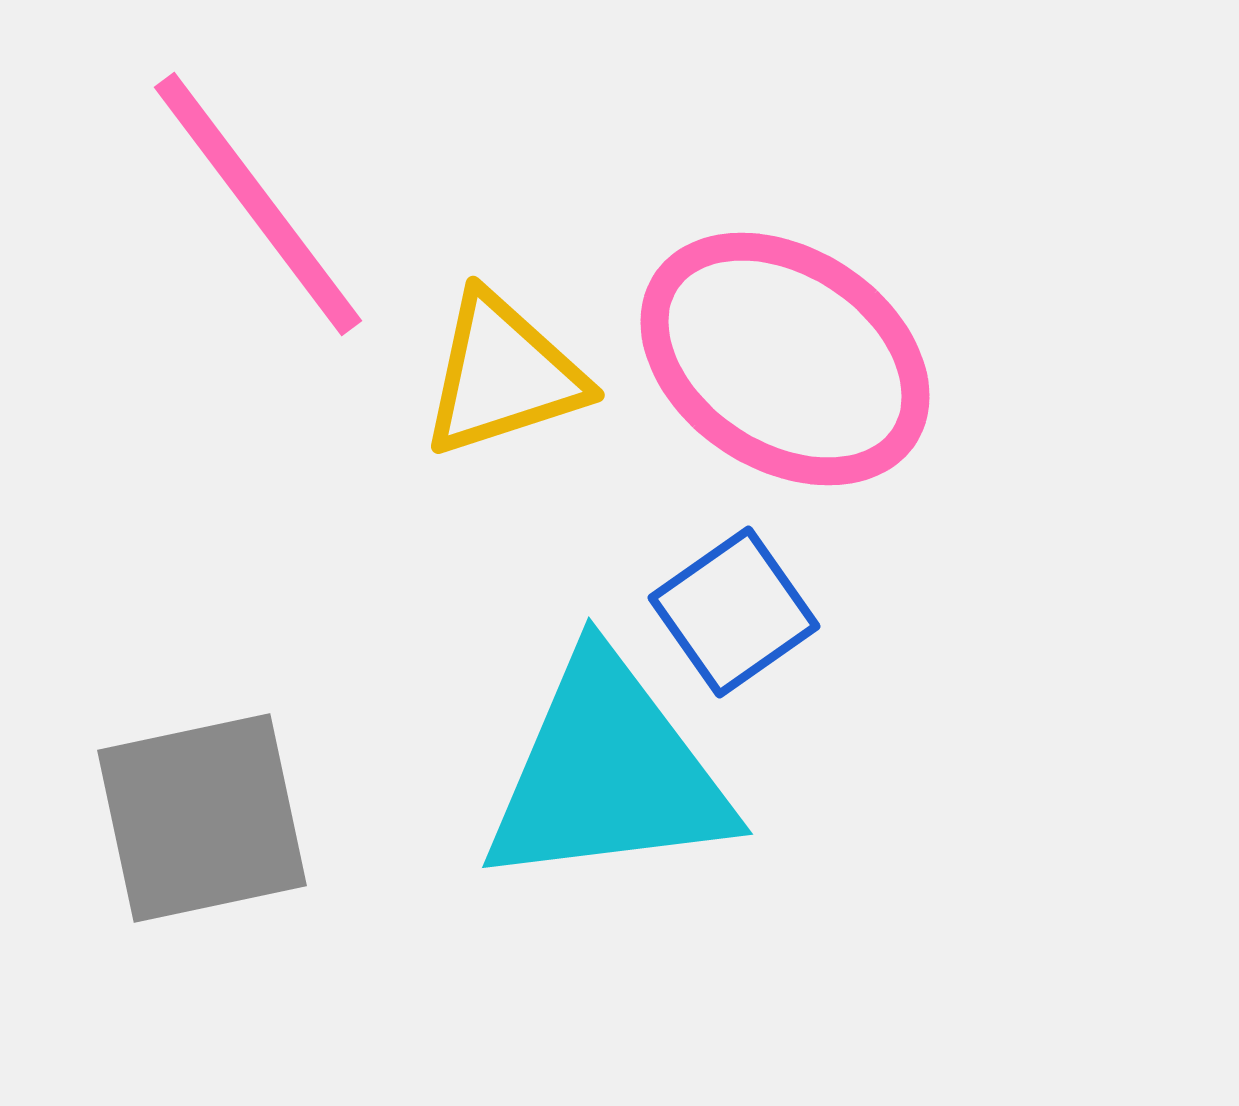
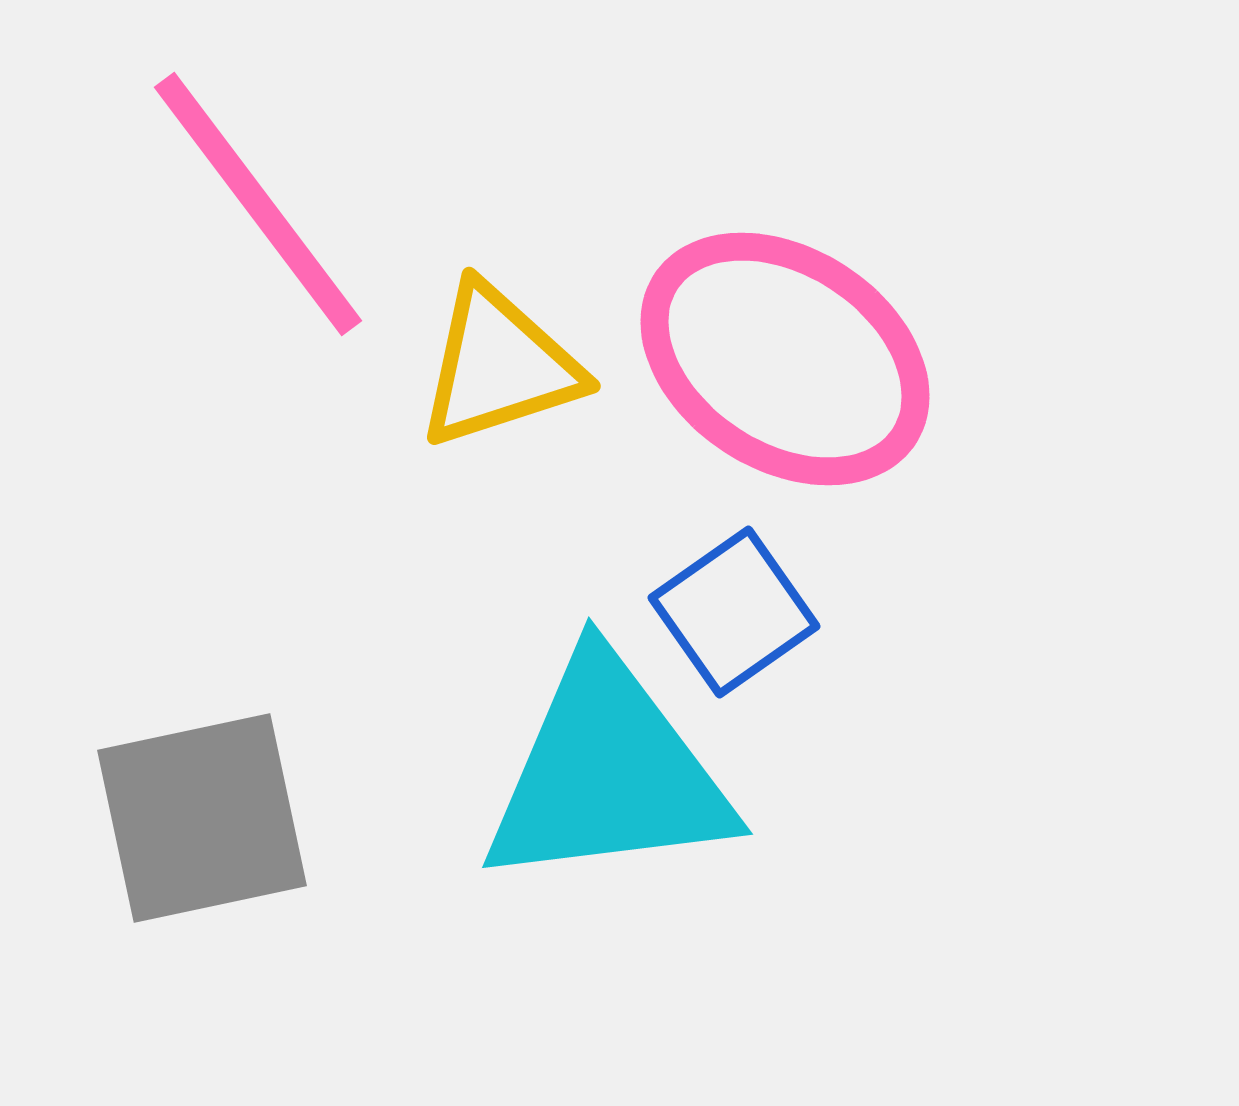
yellow triangle: moved 4 px left, 9 px up
